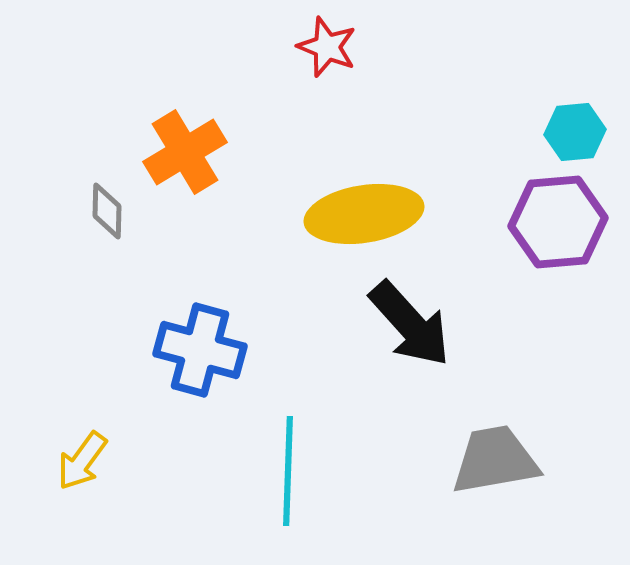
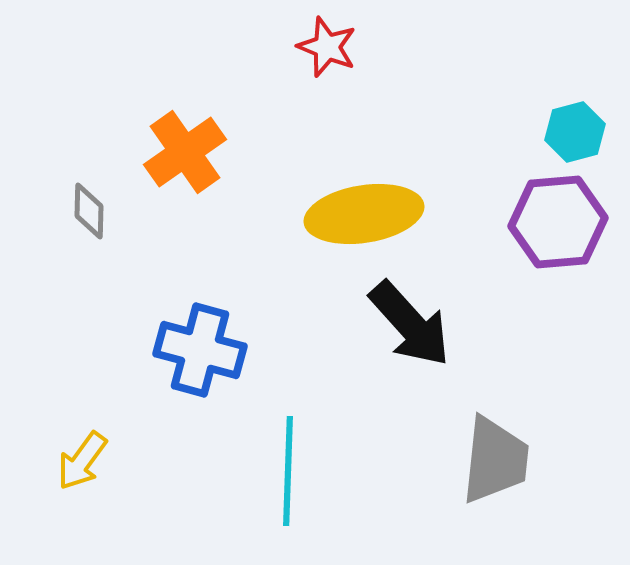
cyan hexagon: rotated 10 degrees counterclockwise
orange cross: rotated 4 degrees counterclockwise
gray diamond: moved 18 px left
gray trapezoid: rotated 106 degrees clockwise
